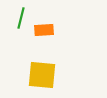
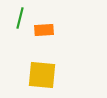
green line: moved 1 px left
